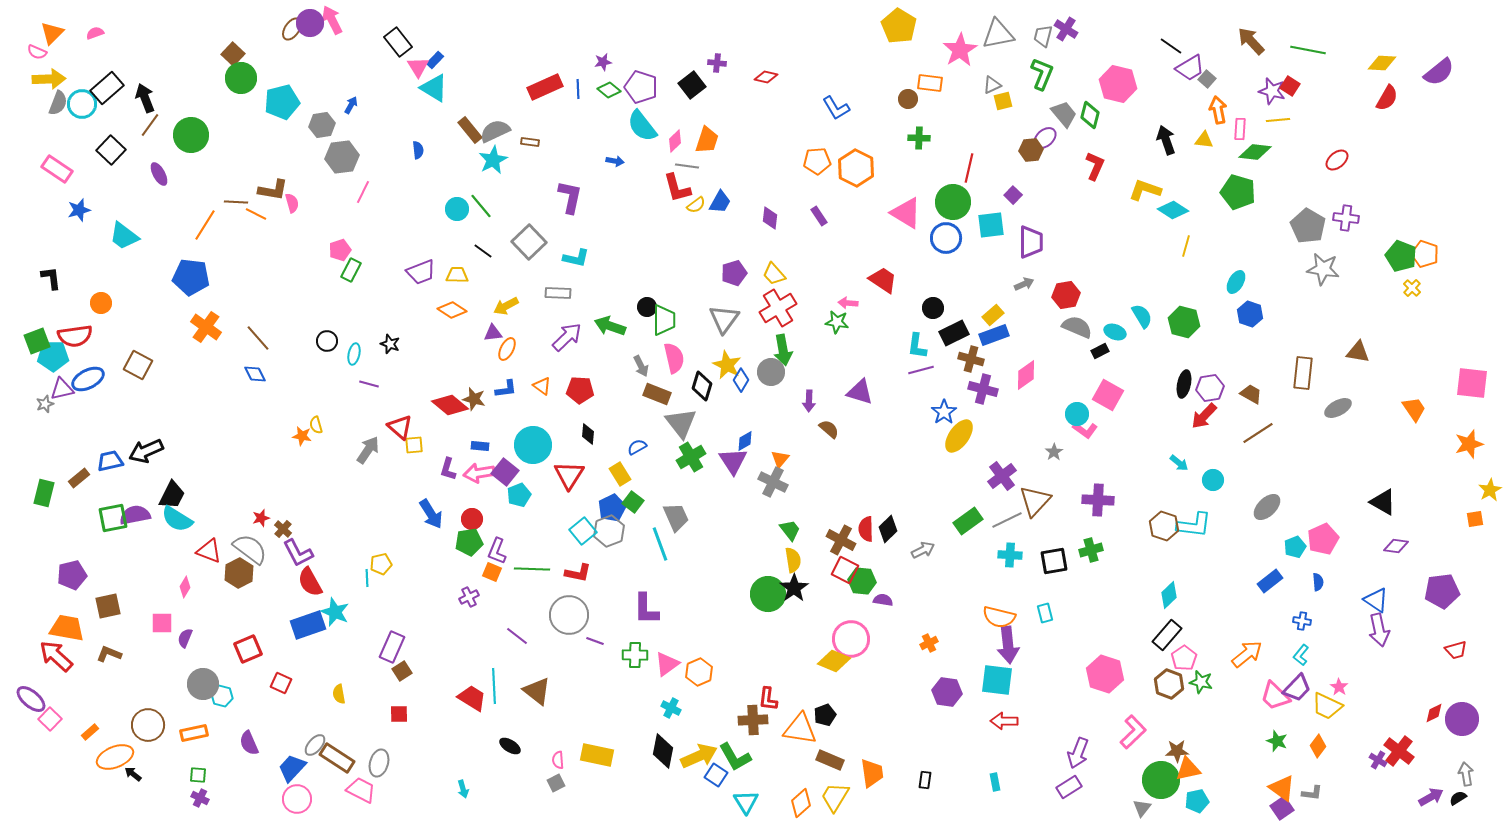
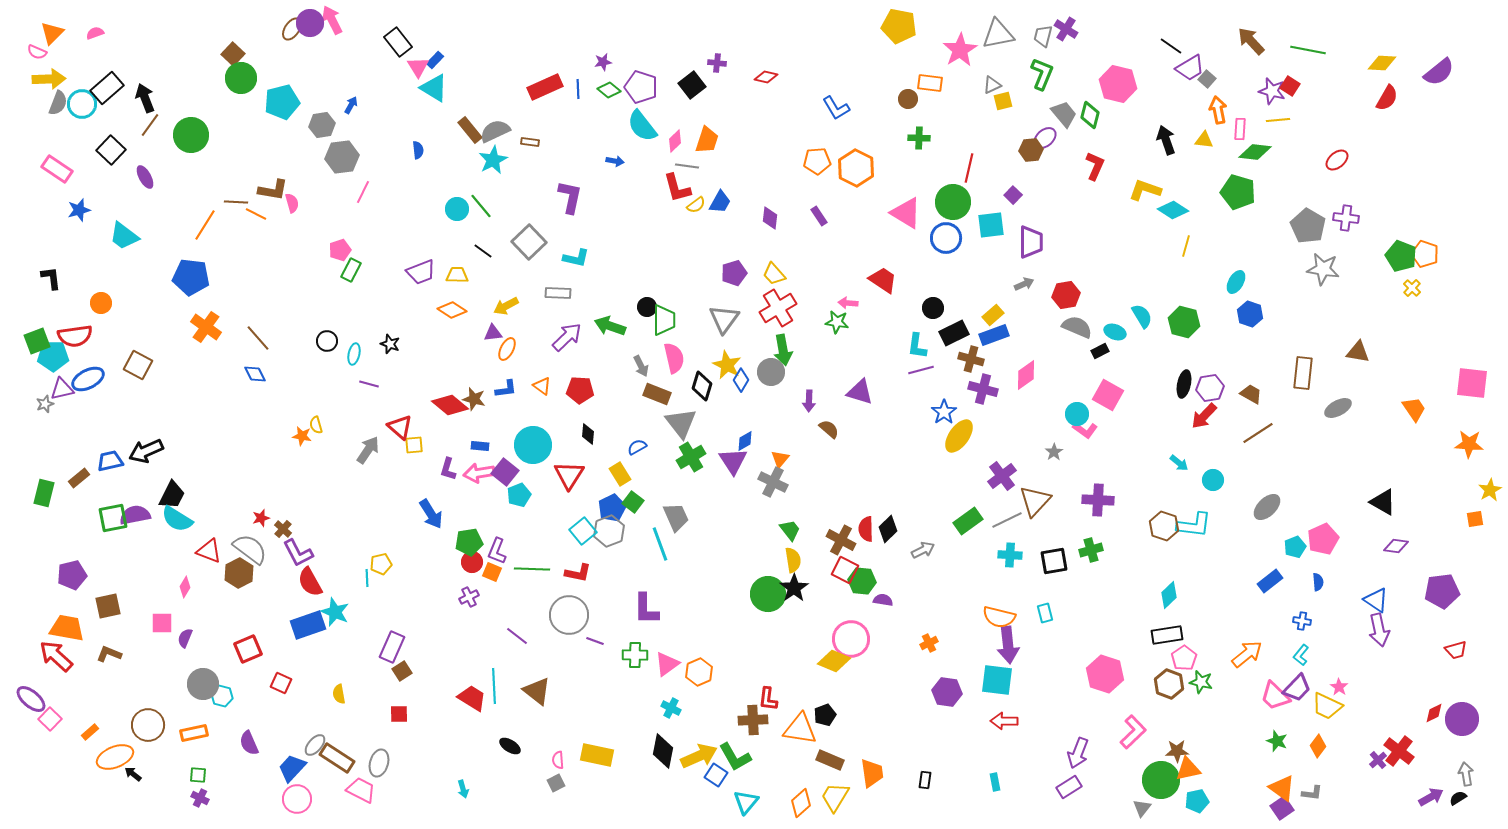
yellow pentagon at (899, 26): rotated 20 degrees counterclockwise
purple ellipse at (159, 174): moved 14 px left, 3 px down
orange star at (1469, 444): rotated 20 degrees clockwise
red circle at (472, 519): moved 43 px down
black rectangle at (1167, 635): rotated 40 degrees clockwise
purple cross at (1378, 760): rotated 18 degrees clockwise
cyan triangle at (746, 802): rotated 12 degrees clockwise
